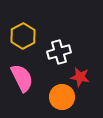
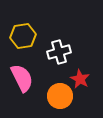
yellow hexagon: rotated 20 degrees clockwise
red star: moved 2 px down; rotated 18 degrees clockwise
orange circle: moved 2 px left, 1 px up
